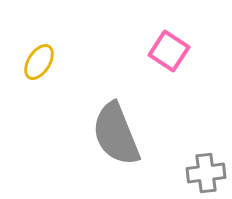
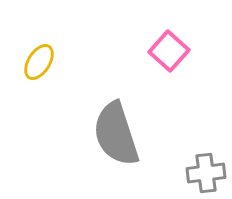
pink square: rotated 9 degrees clockwise
gray semicircle: rotated 4 degrees clockwise
